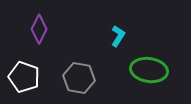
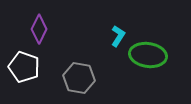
green ellipse: moved 1 px left, 15 px up
white pentagon: moved 10 px up
